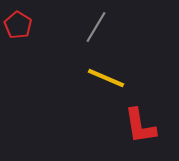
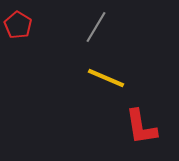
red L-shape: moved 1 px right, 1 px down
